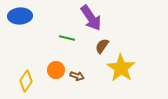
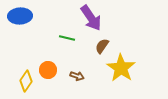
orange circle: moved 8 px left
